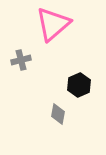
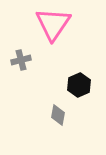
pink triangle: rotated 15 degrees counterclockwise
gray diamond: moved 1 px down
